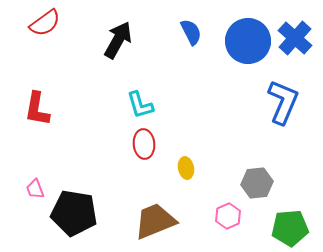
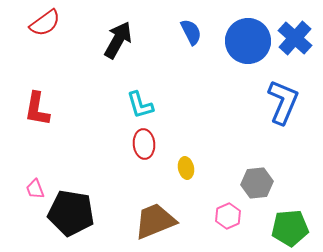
black pentagon: moved 3 px left
